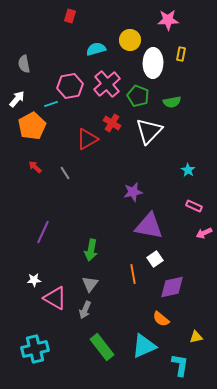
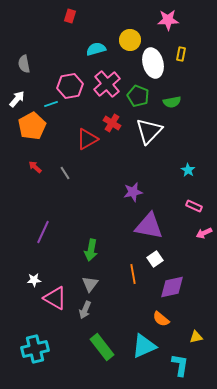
white ellipse: rotated 16 degrees counterclockwise
